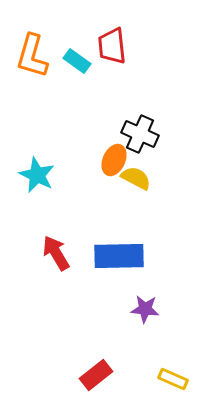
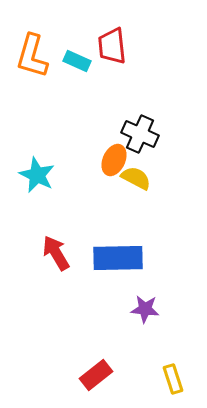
cyan rectangle: rotated 12 degrees counterclockwise
blue rectangle: moved 1 px left, 2 px down
yellow rectangle: rotated 48 degrees clockwise
